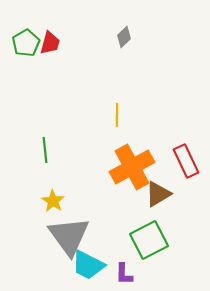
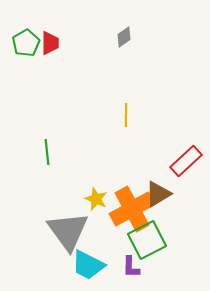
gray diamond: rotated 10 degrees clockwise
red trapezoid: rotated 15 degrees counterclockwise
yellow line: moved 9 px right
green line: moved 2 px right, 2 px down
red rectangle: rotated 72 degrees clockwise
orange cross: moved 42 px down
yellow star: moved 43 px right, 2 px up; rotated 10 degrees counterclockwise
gray triangle: moved 1 px left, 5 px up
green square: moved 2 px left
purple L-shape: moved 7 px right, 7 px up
